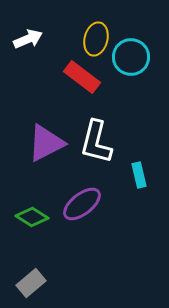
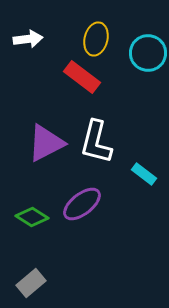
white arrow: rotated 16 degrees clockwise
cyan circle: moved 17 px right, 4 px up
cyan rectangle: moved 5 px right, 1 px up; rotated 40 degrees counterclockwise
